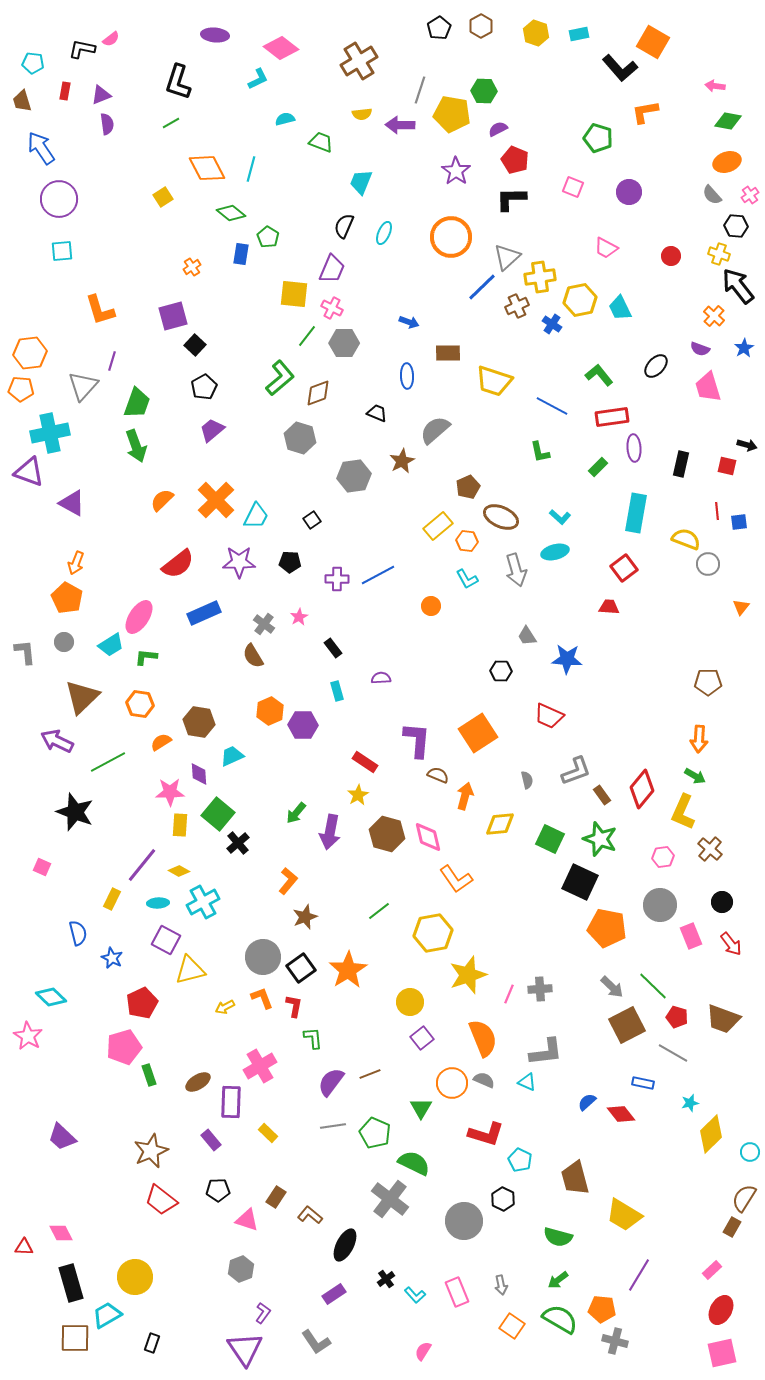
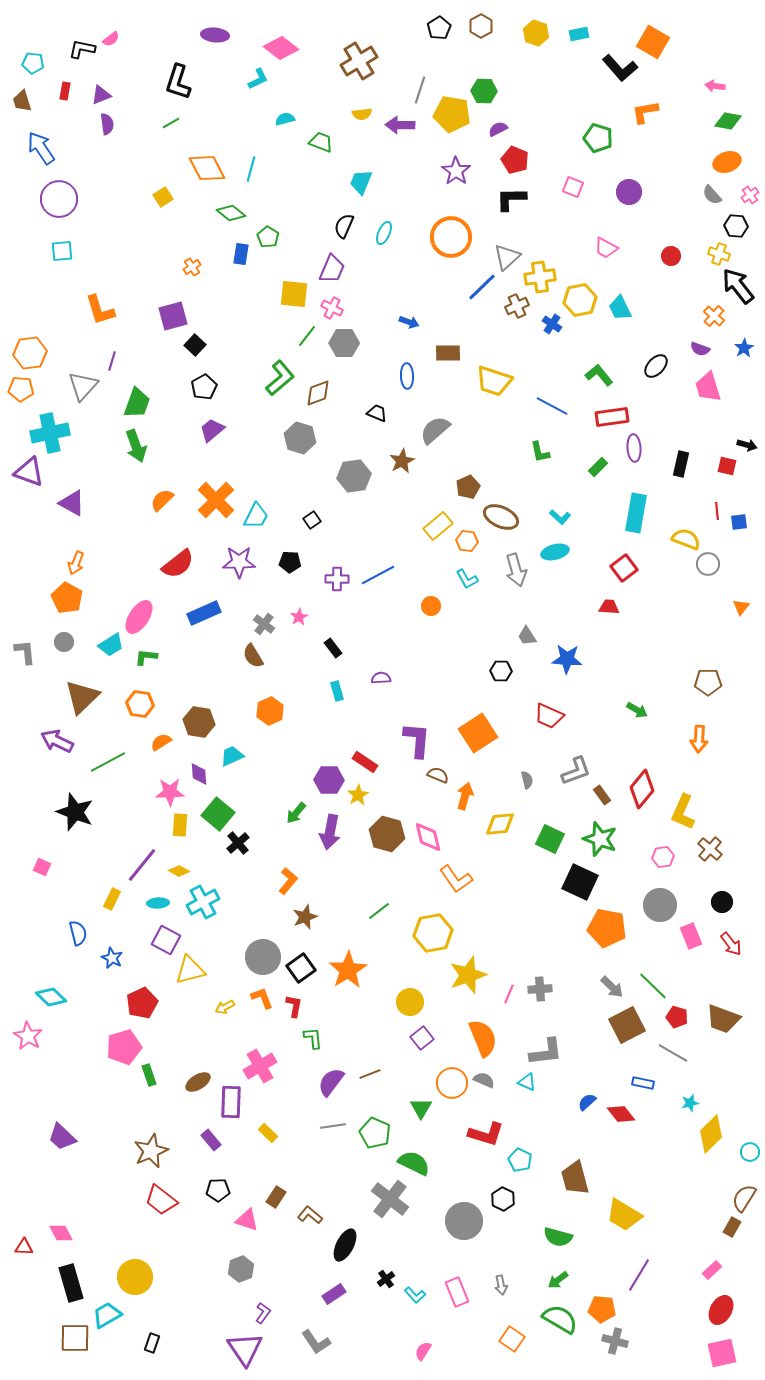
purple hexagon at (303, 725): moved 26 px right, 55 px down
green arrow at (695, 776): moved 58 px left, 66 px up
orange square at (512, 1326): moved 13 px down
